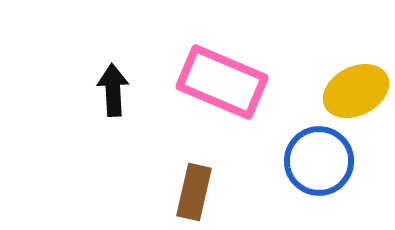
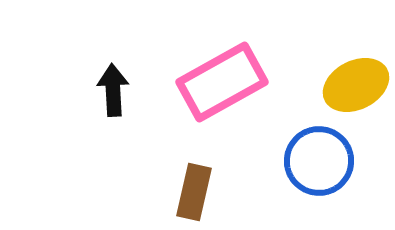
pink rectangle: rotated 52 degrees counterclockwise
yellow ellipse: moved 6 px up
